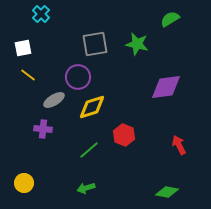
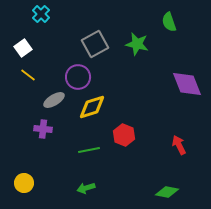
green semicircle: moved 1 px left, 3 px down; rotated 78 degrees counterclockwise
gray square: rotated 20 degrees counterclockwise
white square: rotated 24 degrees counterclockwise
purple diamond: moved 21 px right, 3 px up; rotated 76 degrees clockwise
green line: rotated 30 degrees clockwise
